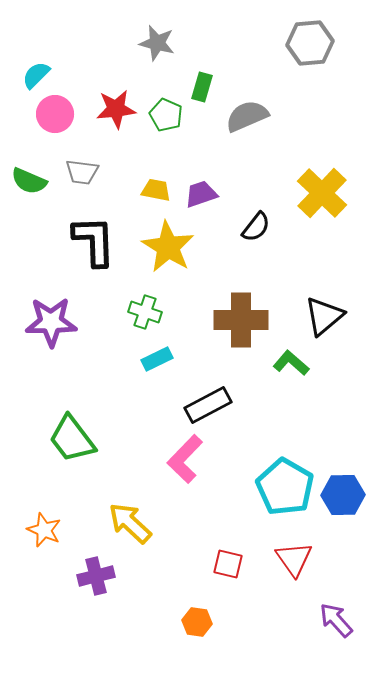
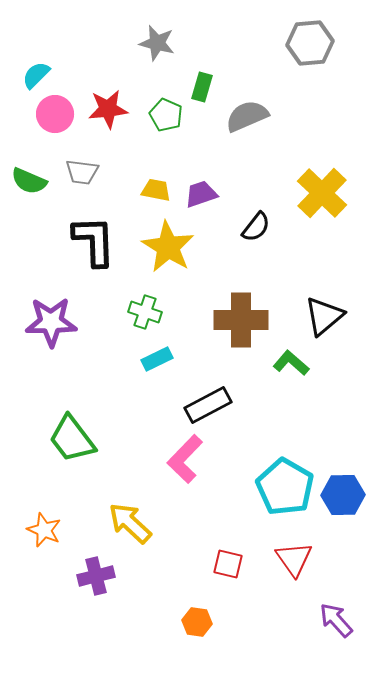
red star: moved 8 px left
